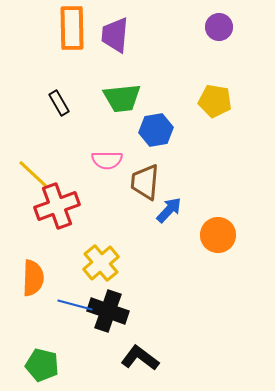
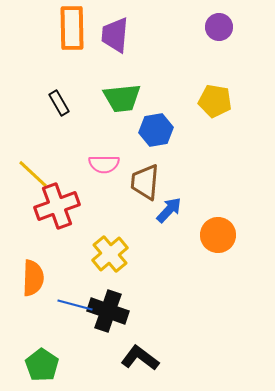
pink semicircle: moved 3 px left, 4 px down
yellow cross: moved 9 px right, 9 px up
green pentagon: rotated 20 degrees clockwise
